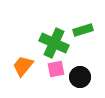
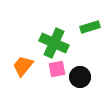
green rectangle: moved 7 px right, 3 px up
pink square: moved 1 px right
